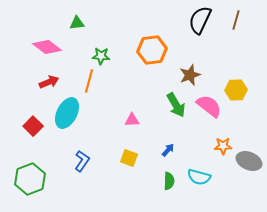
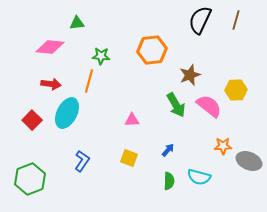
pink diamond: moved 3 px right; rotated 32 degrees counterclockwise
red arrow: moved 2 px right, 2 px down; rotated 30 degrees clockwise
red square: moved 1 px left, 6 px up
